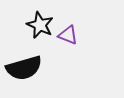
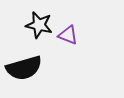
black star: moved 1 px left; rotated 12 degrees counterclockwise
